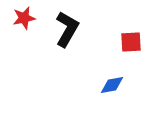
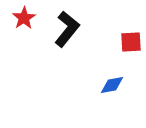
red star: rotated 20 degrees counterclockwise
black L-shape: rotated 9 degrees clockwise
